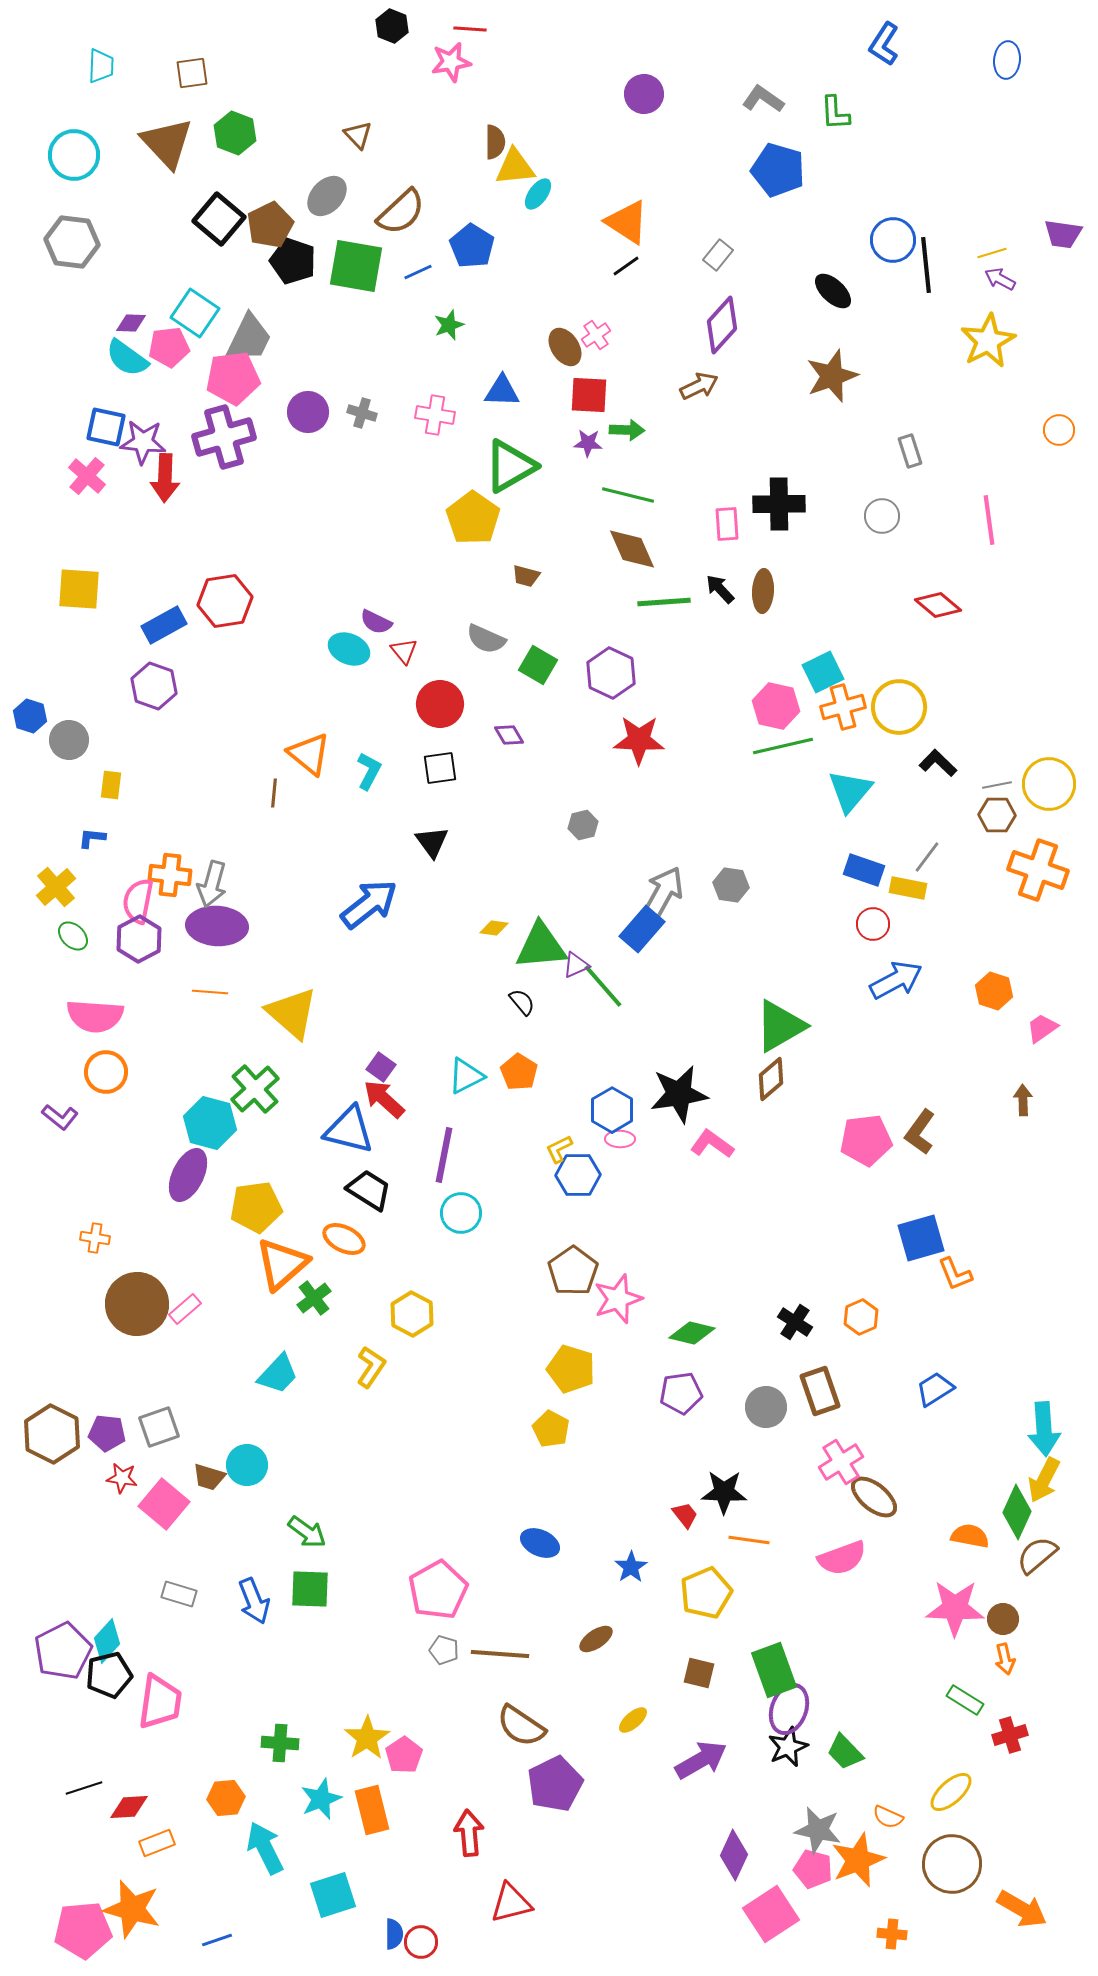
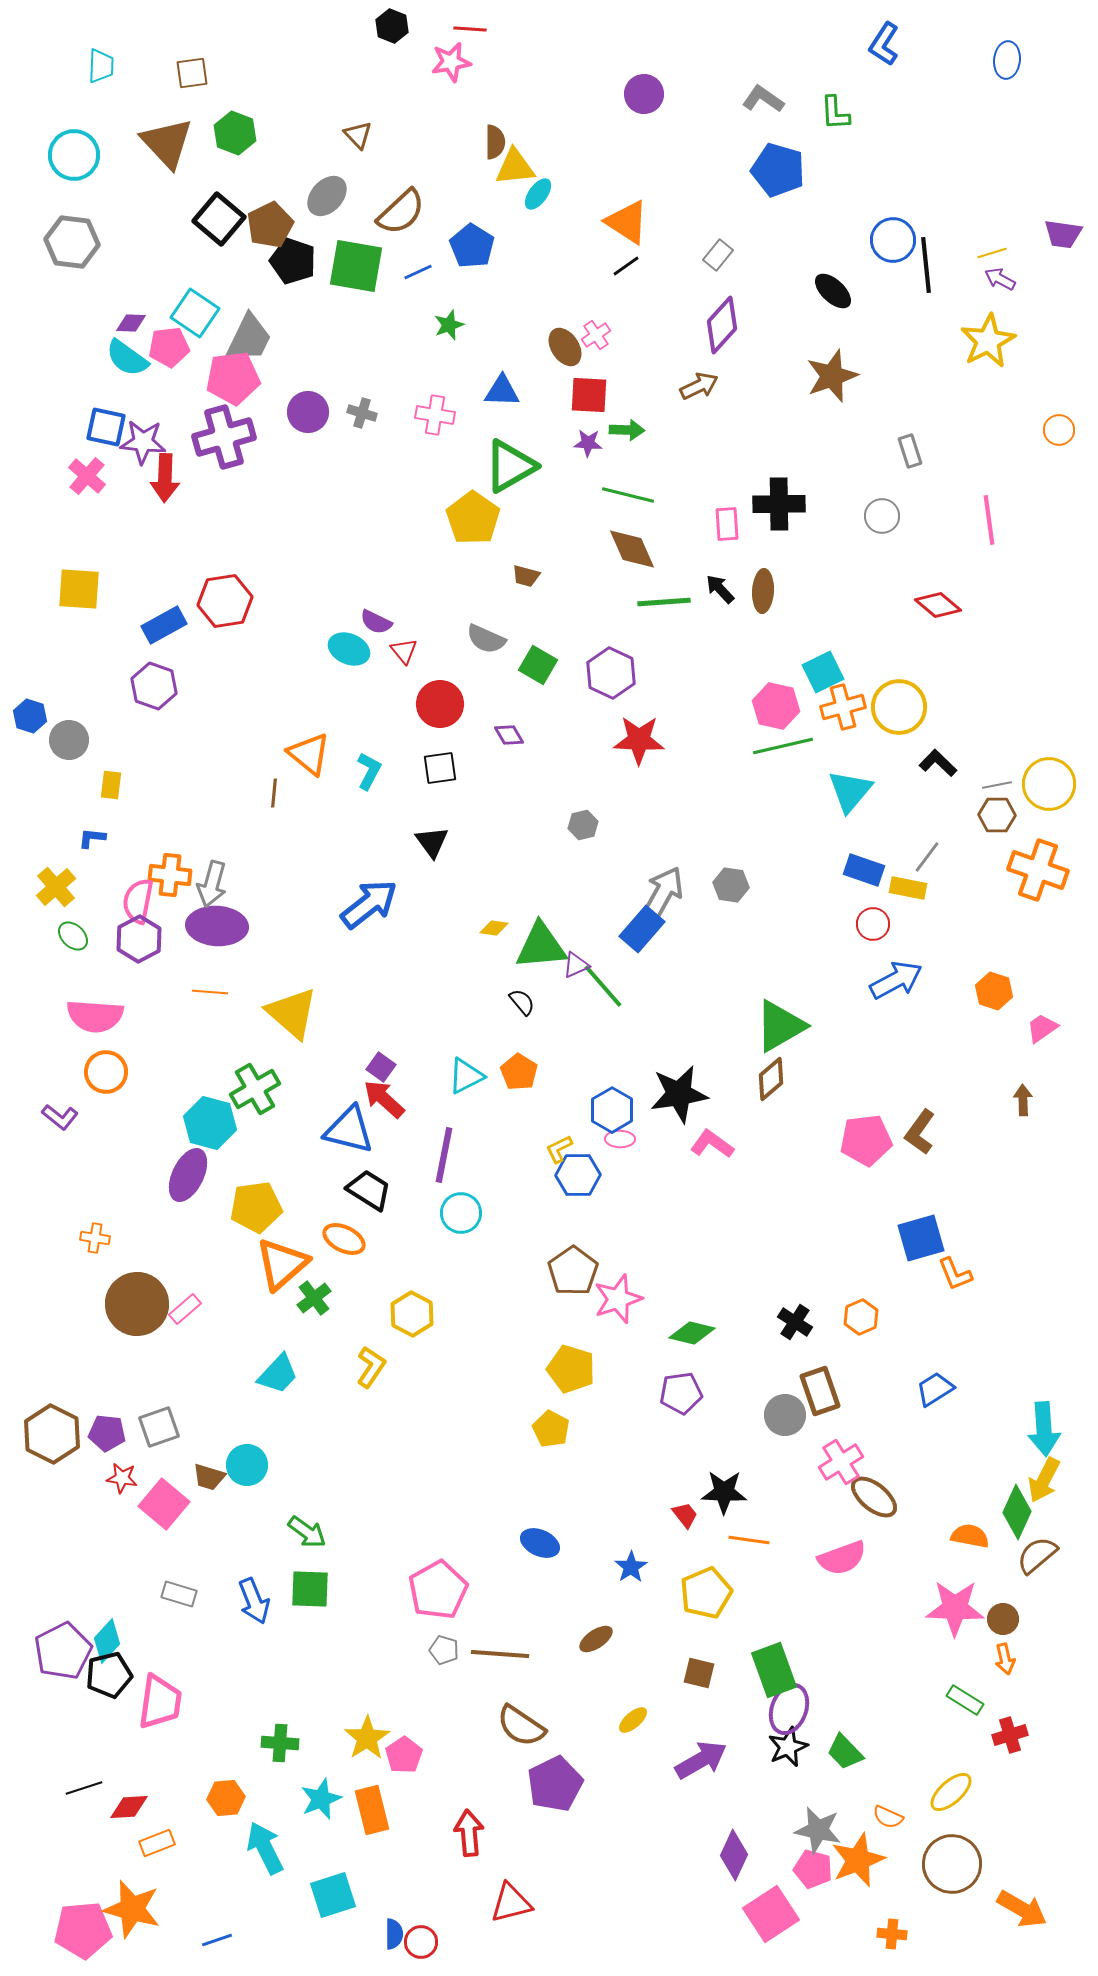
green cross at (255, 1089): rotated 12 degrees clockwise
gray circle at (766, 1407): moved 19 px right, 8 px down
